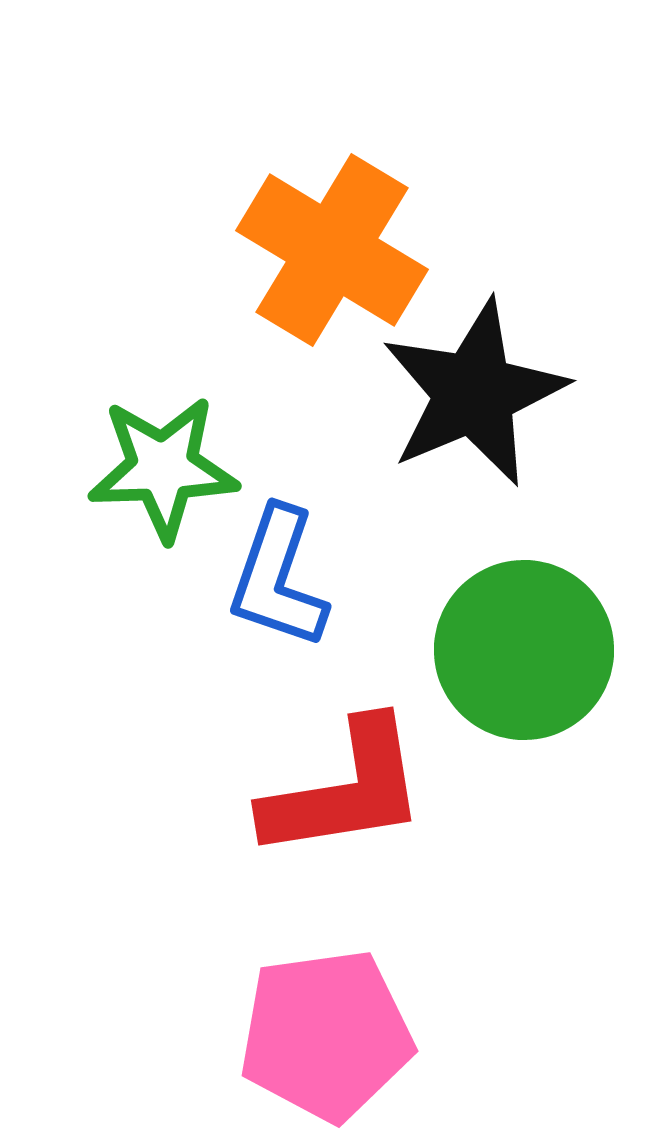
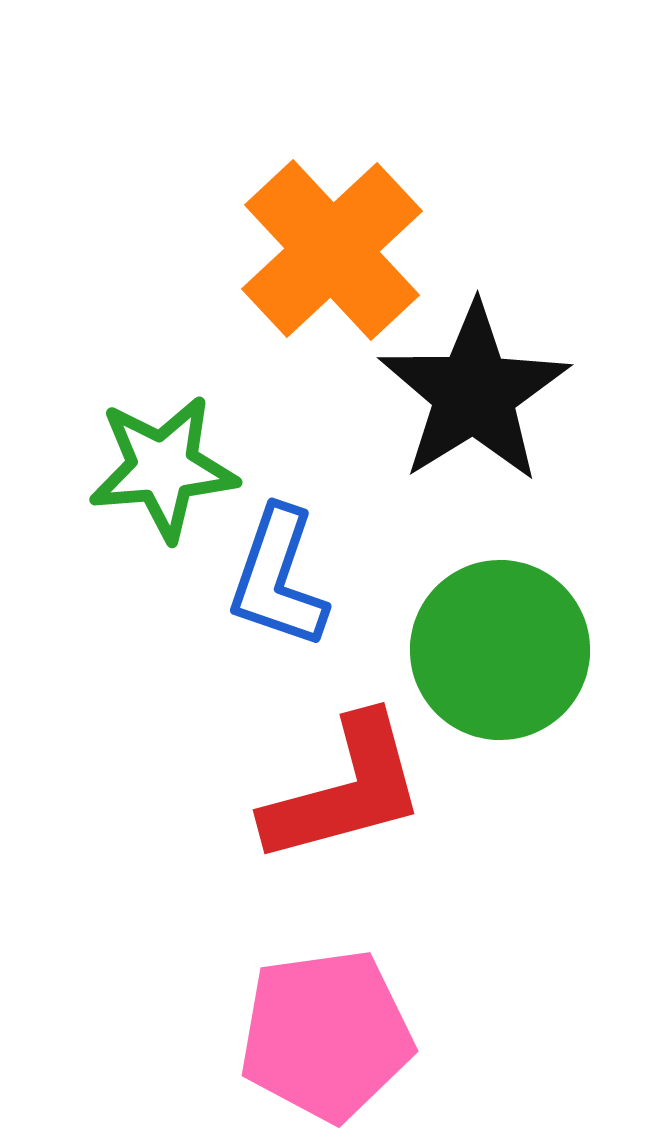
orange cross: rotated 16 degrees clockwise
black star: rotated 9 degrees counterclockwise
green star: rotated 3 degrees counterclockwise
green circle: moved 24 px left
red L-shape: rotated 6 degrees counterclockwise
